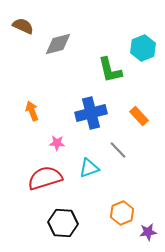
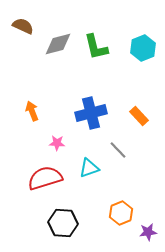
green L-shape: moved 14 px left, 23 px up
orange hexagon: moved 1 px left
